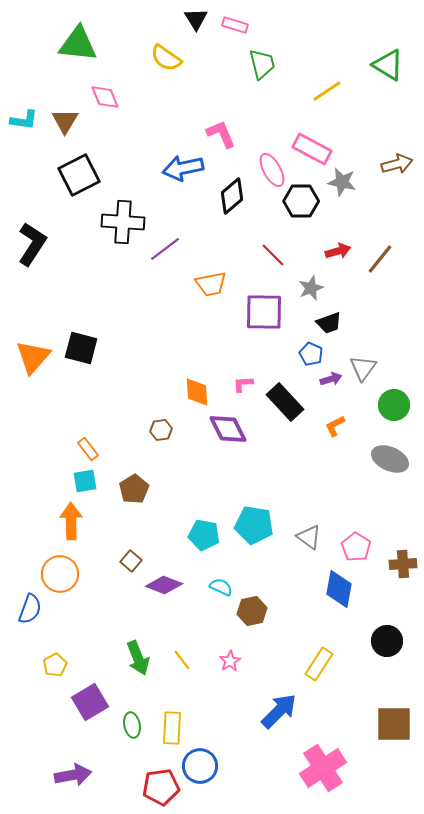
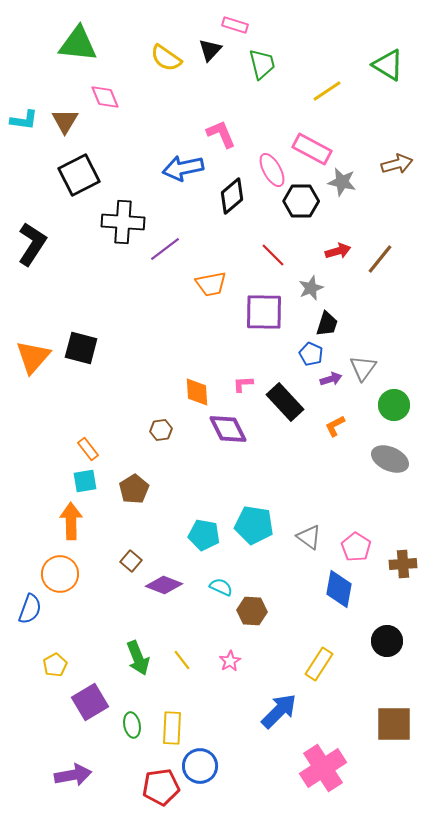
black triangle at (196, 19): moved 14 px right, 31 px down; rotated 15 degrees clockwise
black trapezoid at (329, 323): moved 2 px left, 1 px down; rotated 52 degrees counterclockwise
brown hexagon at (252, 611): rotated 16 degrees clockwise
